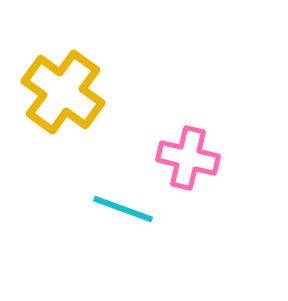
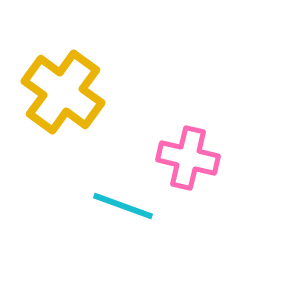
cyan line: moved 3 px up
